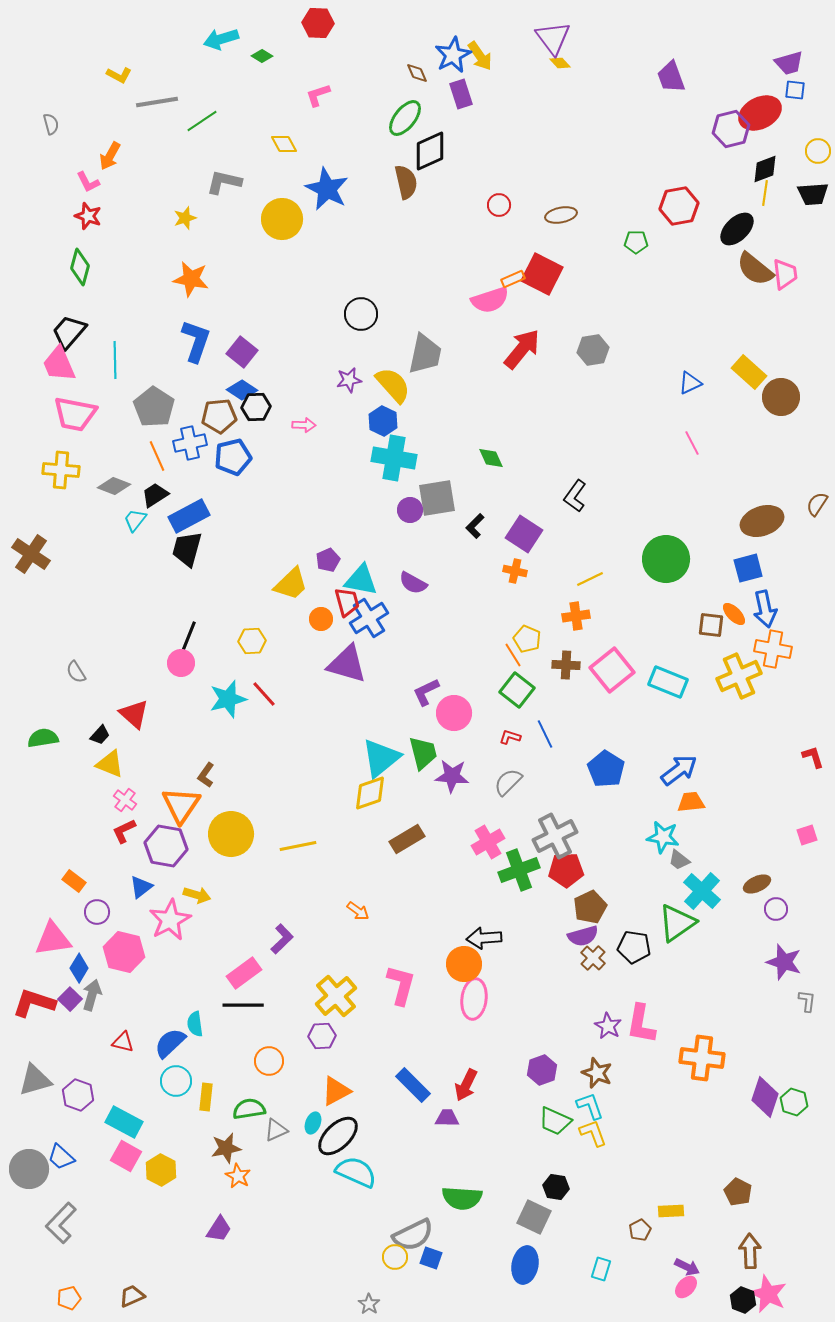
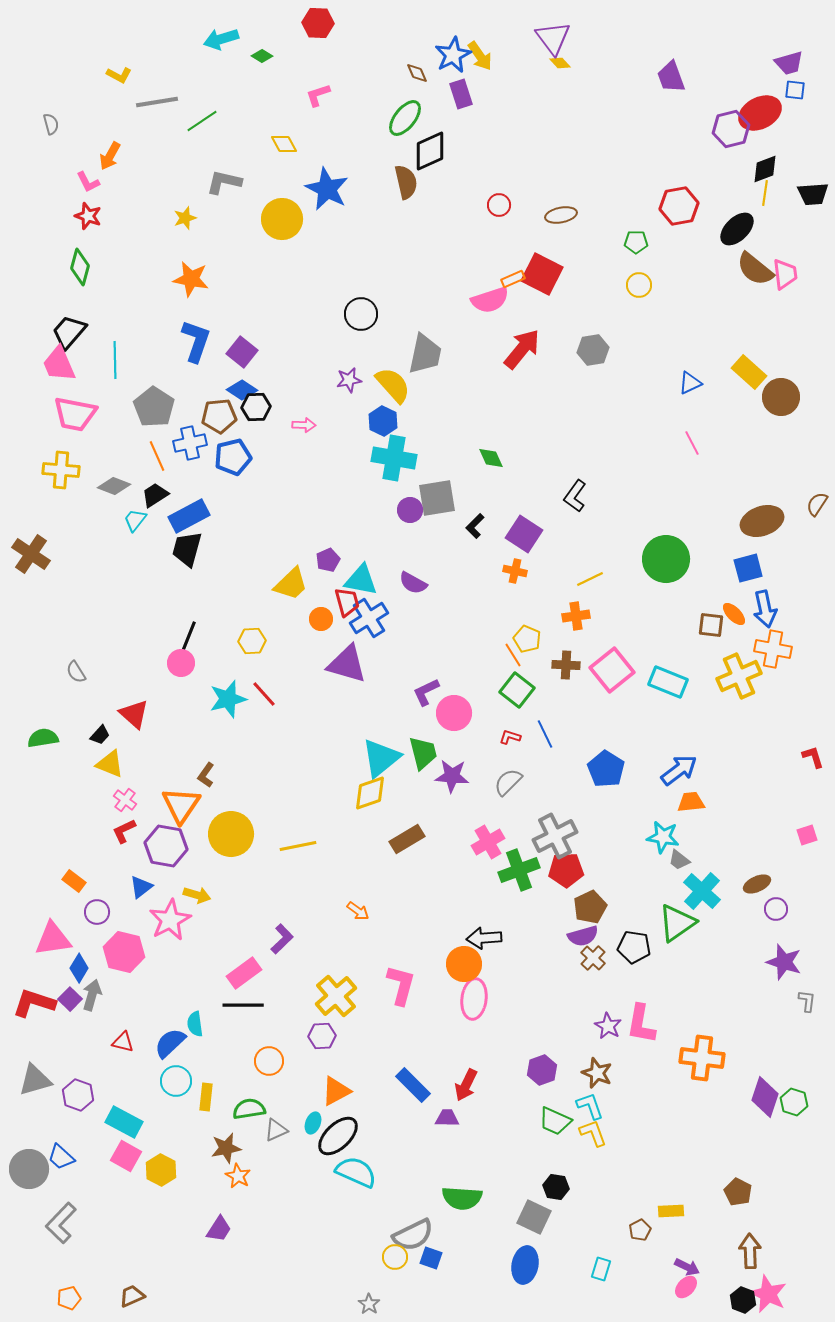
yellow circle at (818, 151): moved 179 px left, 134 px down
